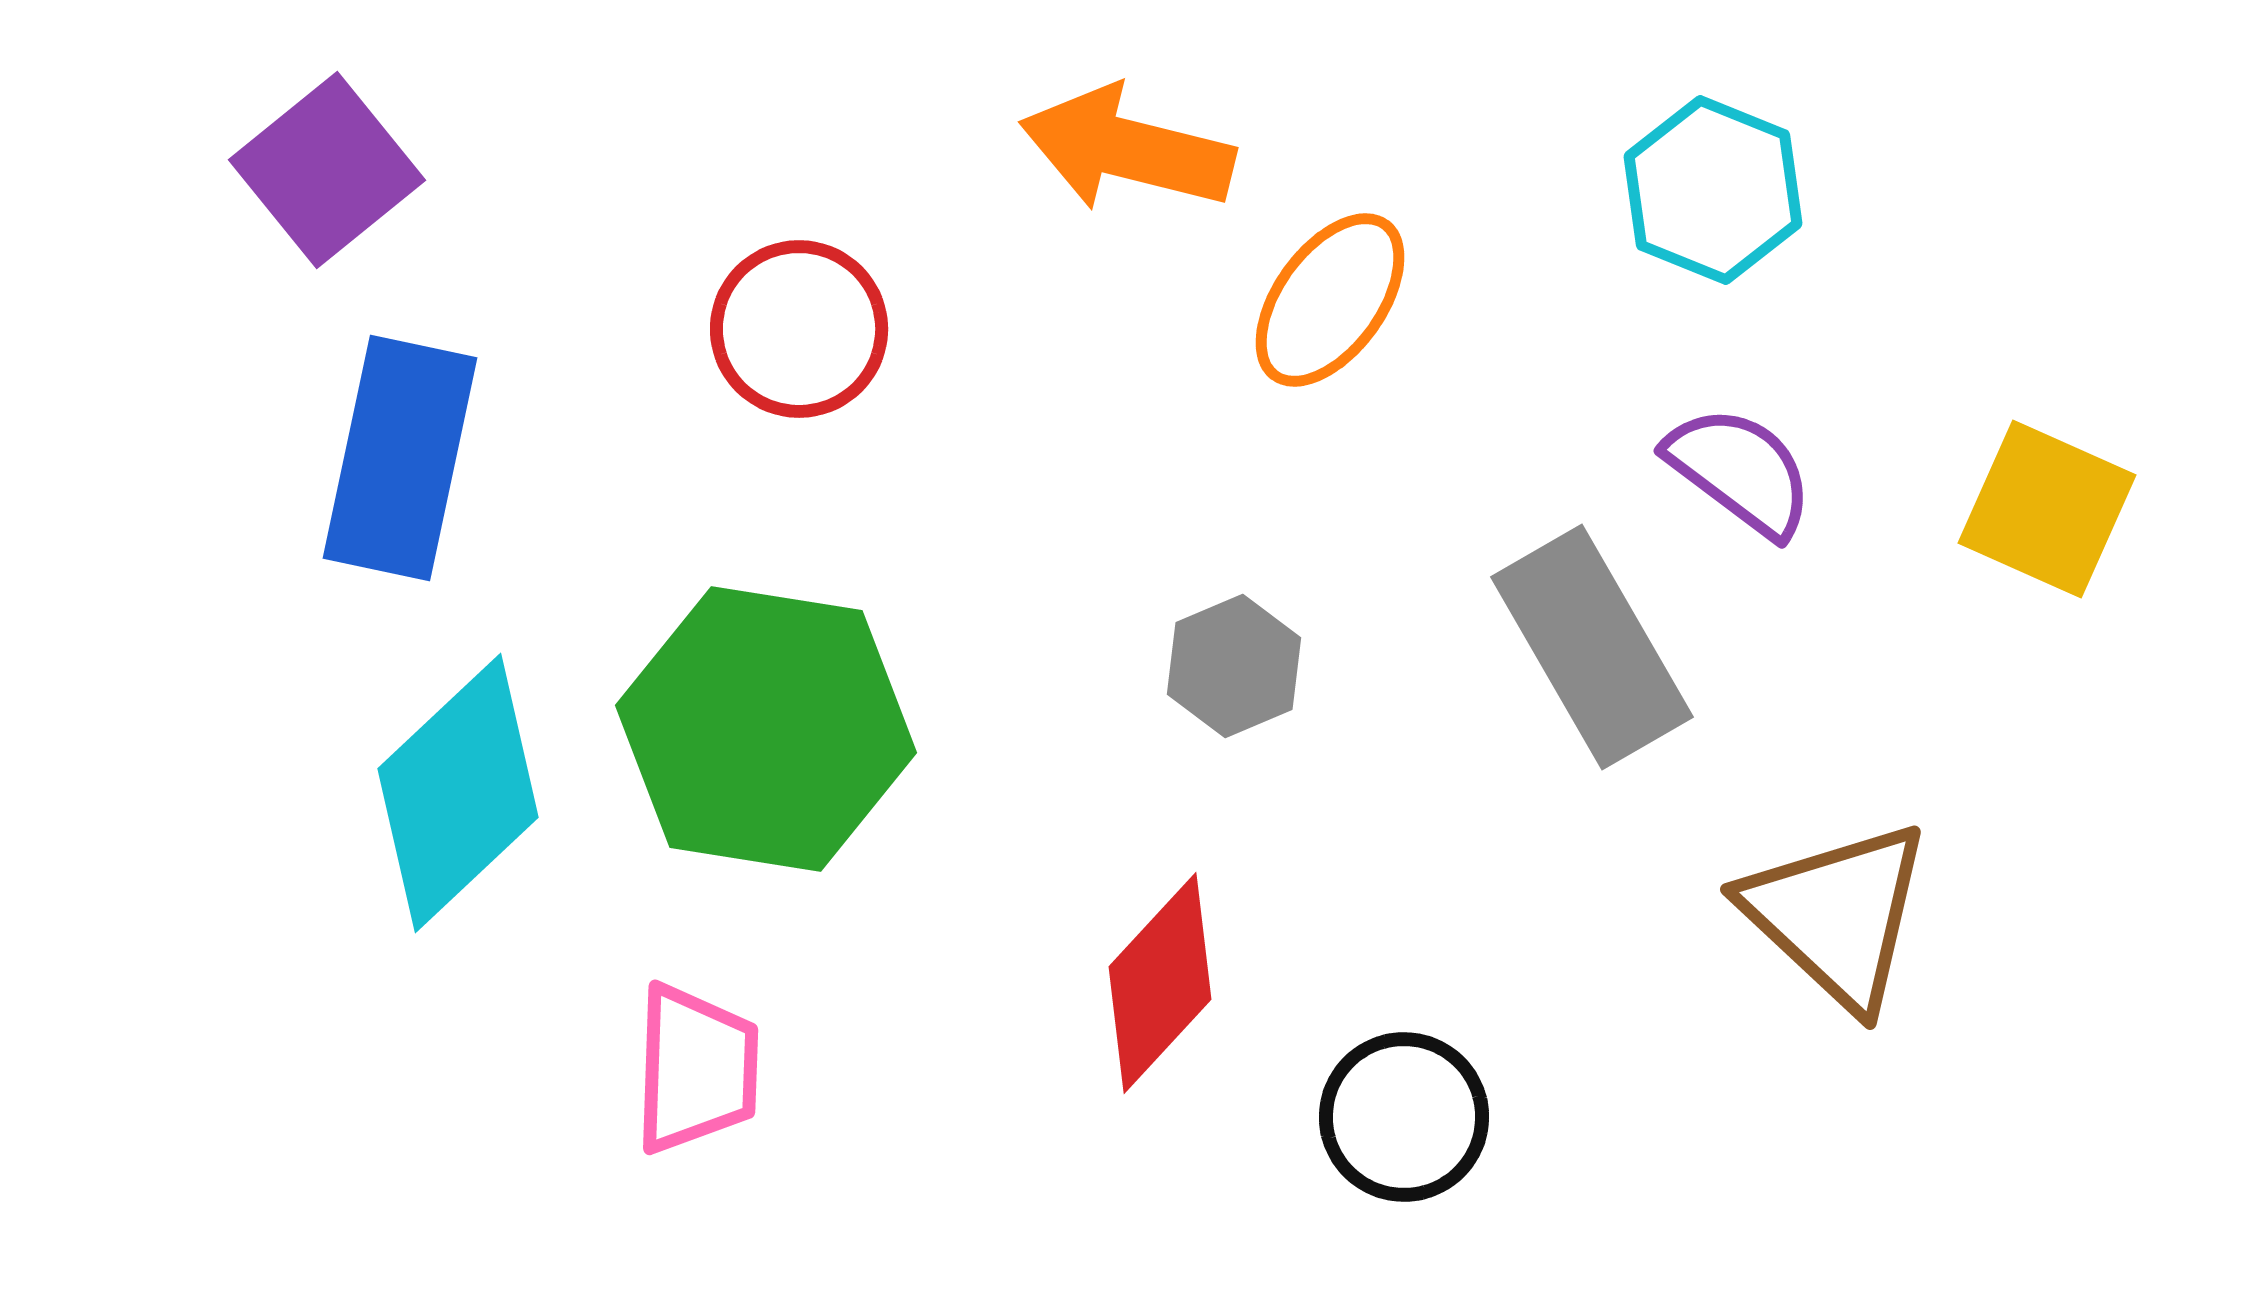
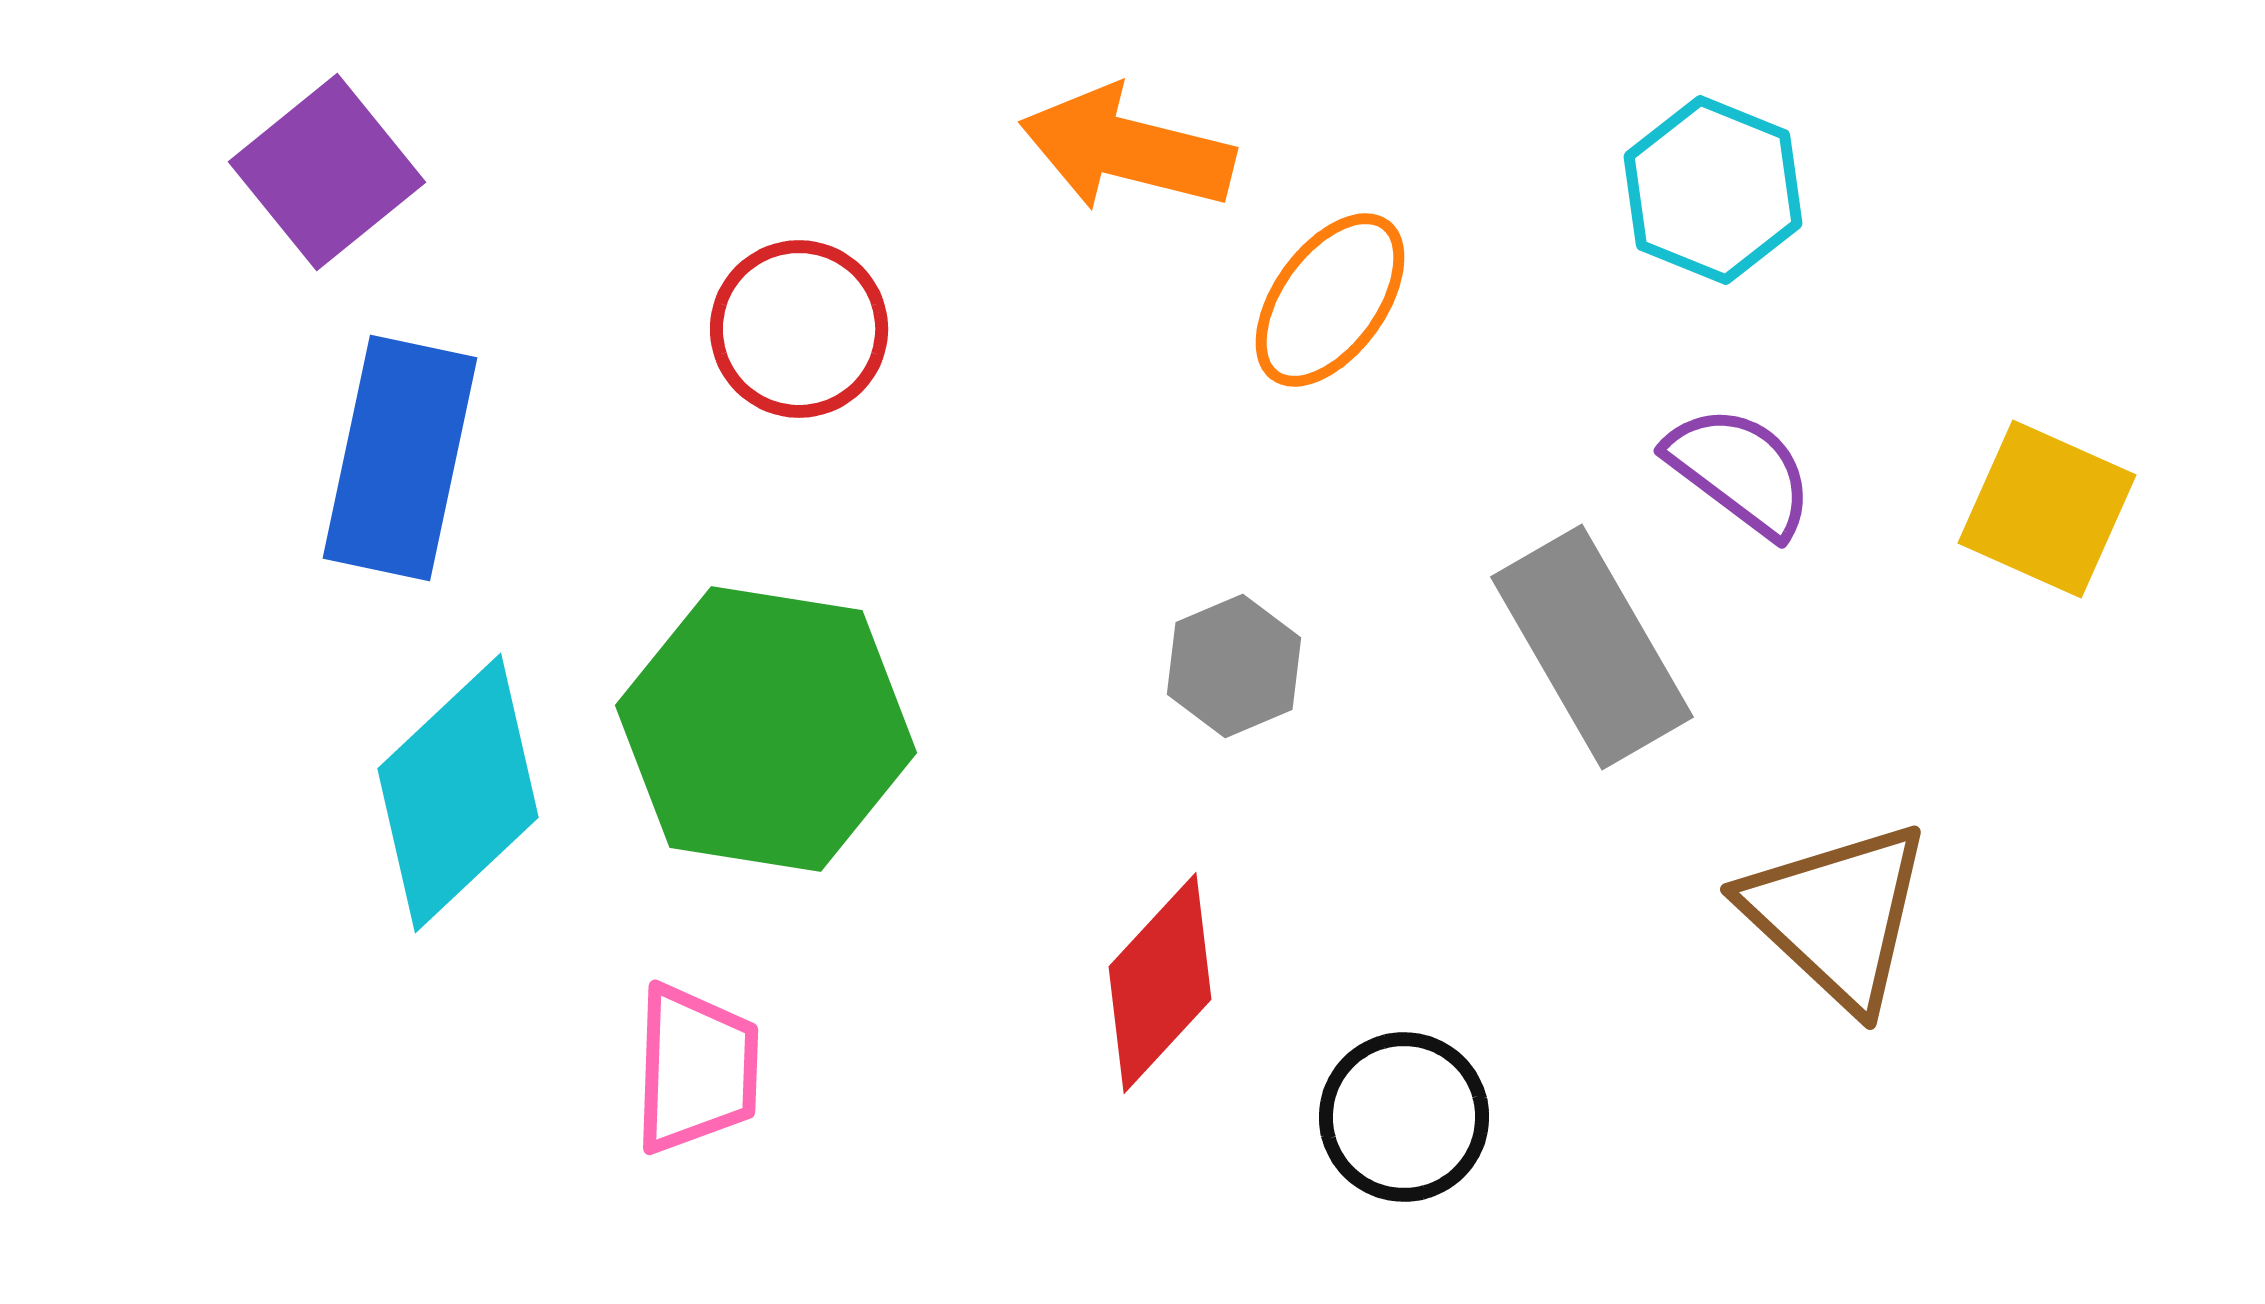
purple square: moved 2 px down
